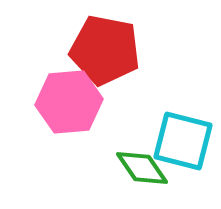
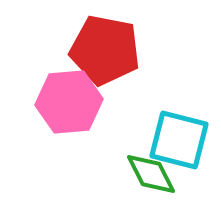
cyan square: moved 4 px left, 1 px up
green diamond: moved 9 px right, 6 px down; rotated 8 degrees clockwise
